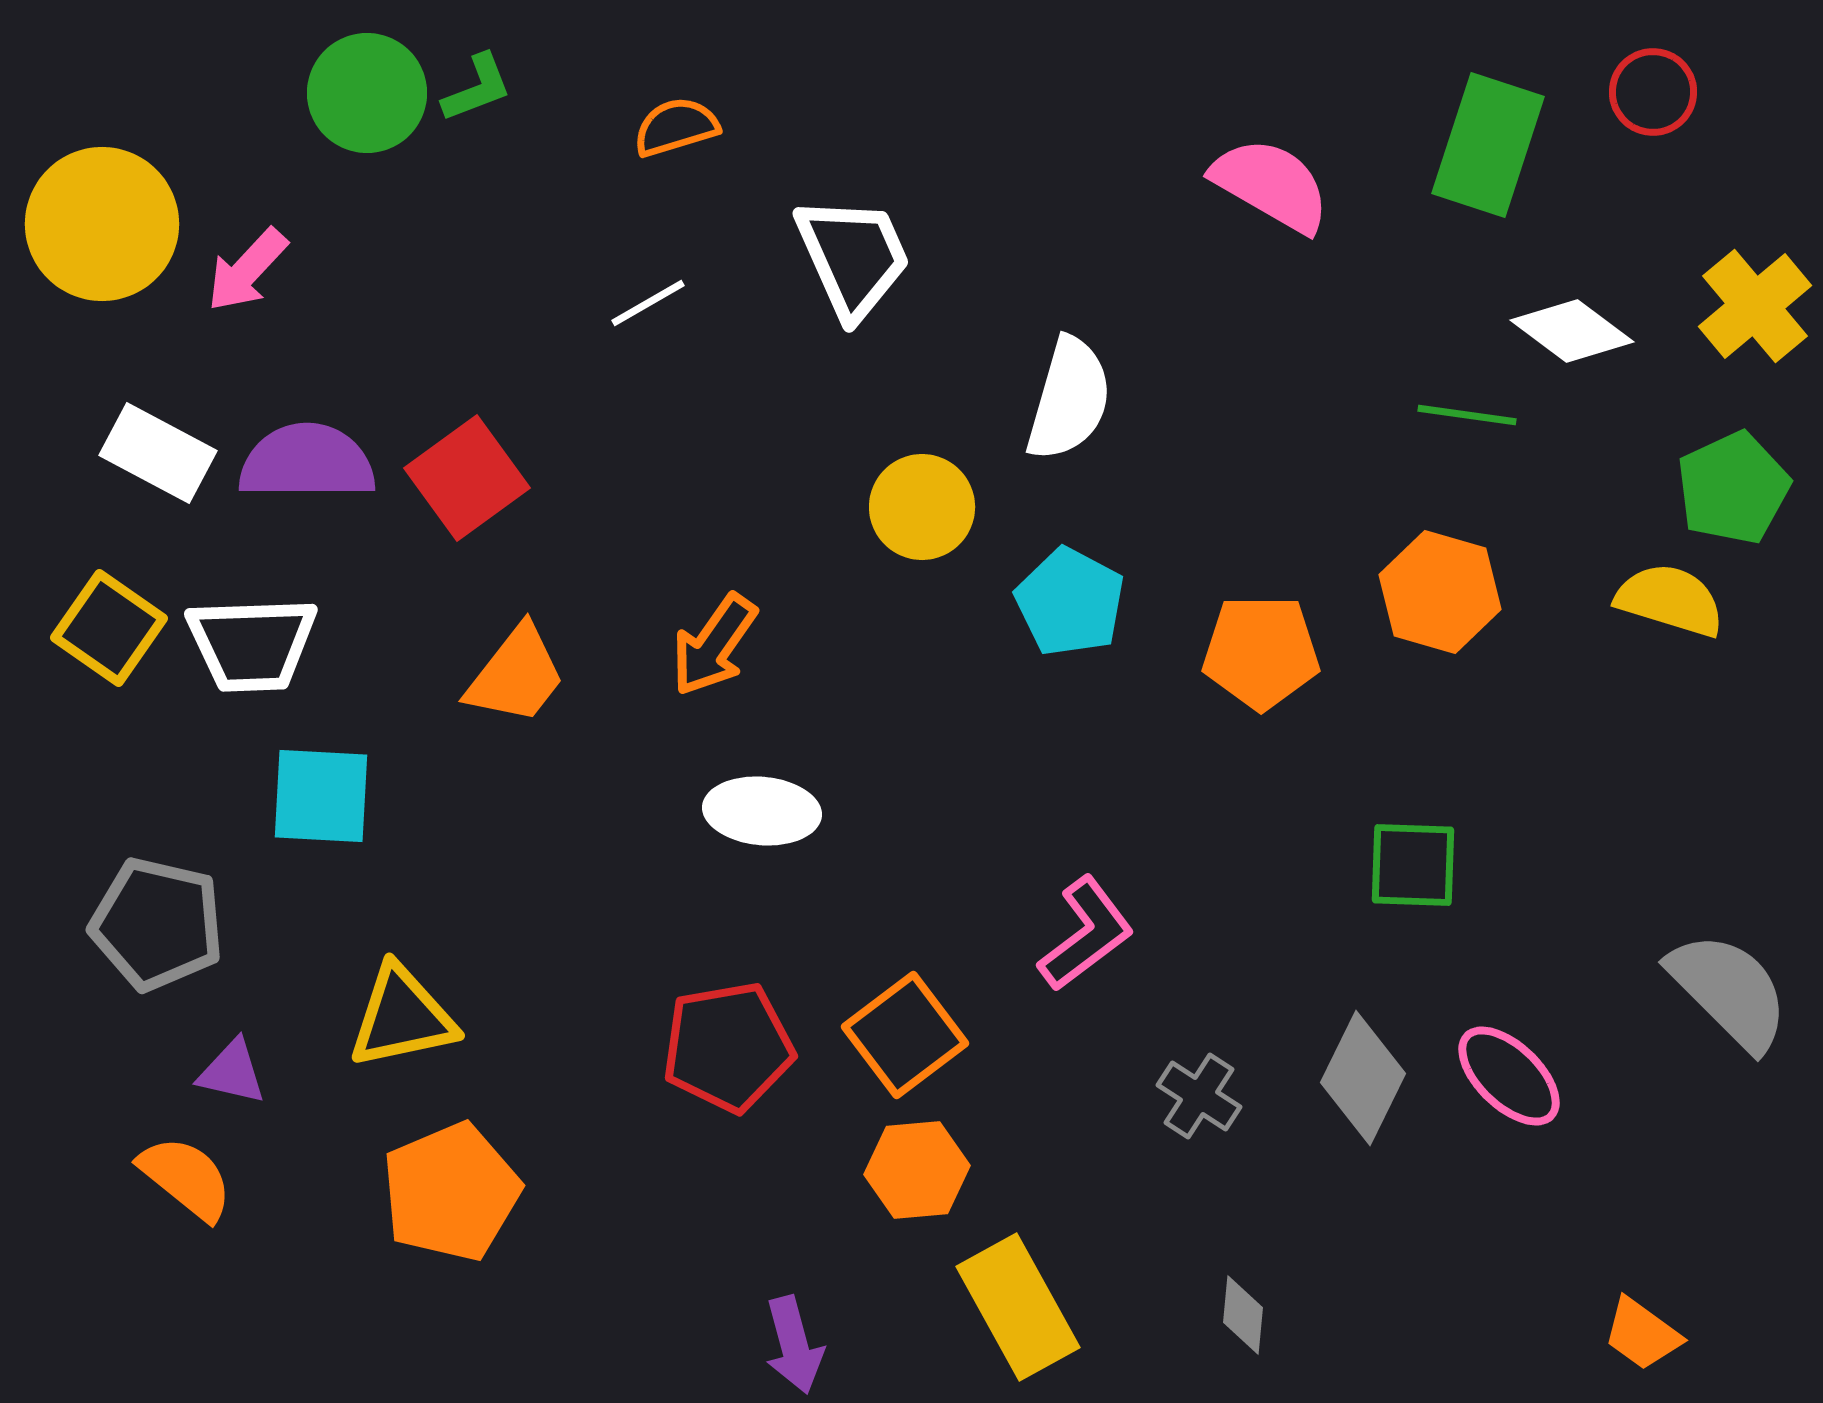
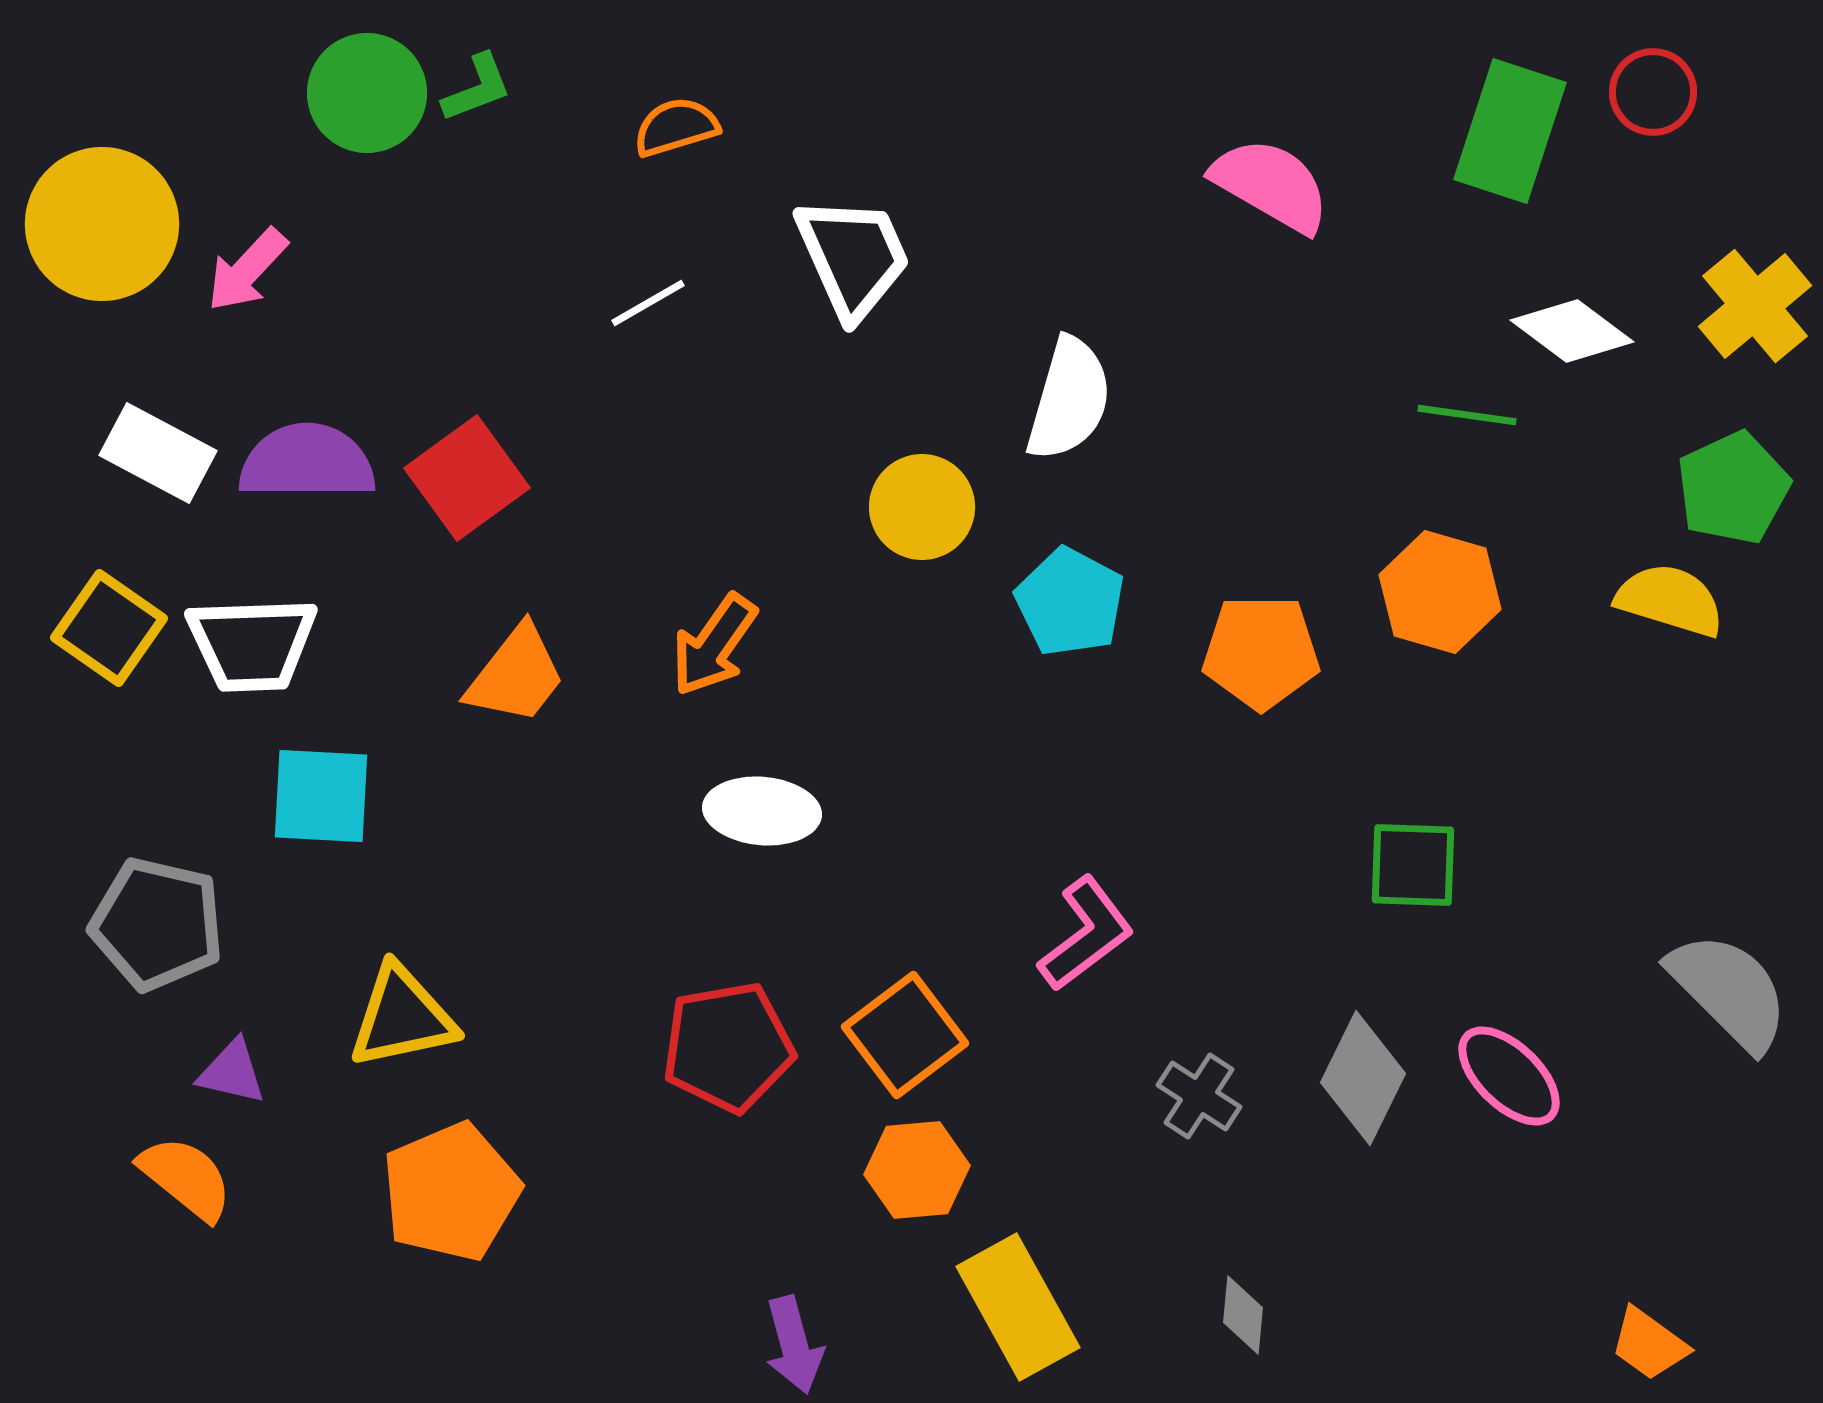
green rectangle at (1488, 145): moved 22 px right, 14 px up
orange trapezoid at (1642, 1334): moved 7 px right, 10 px down
